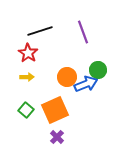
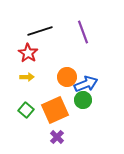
green circle: moved 15 px left, 30 px down
